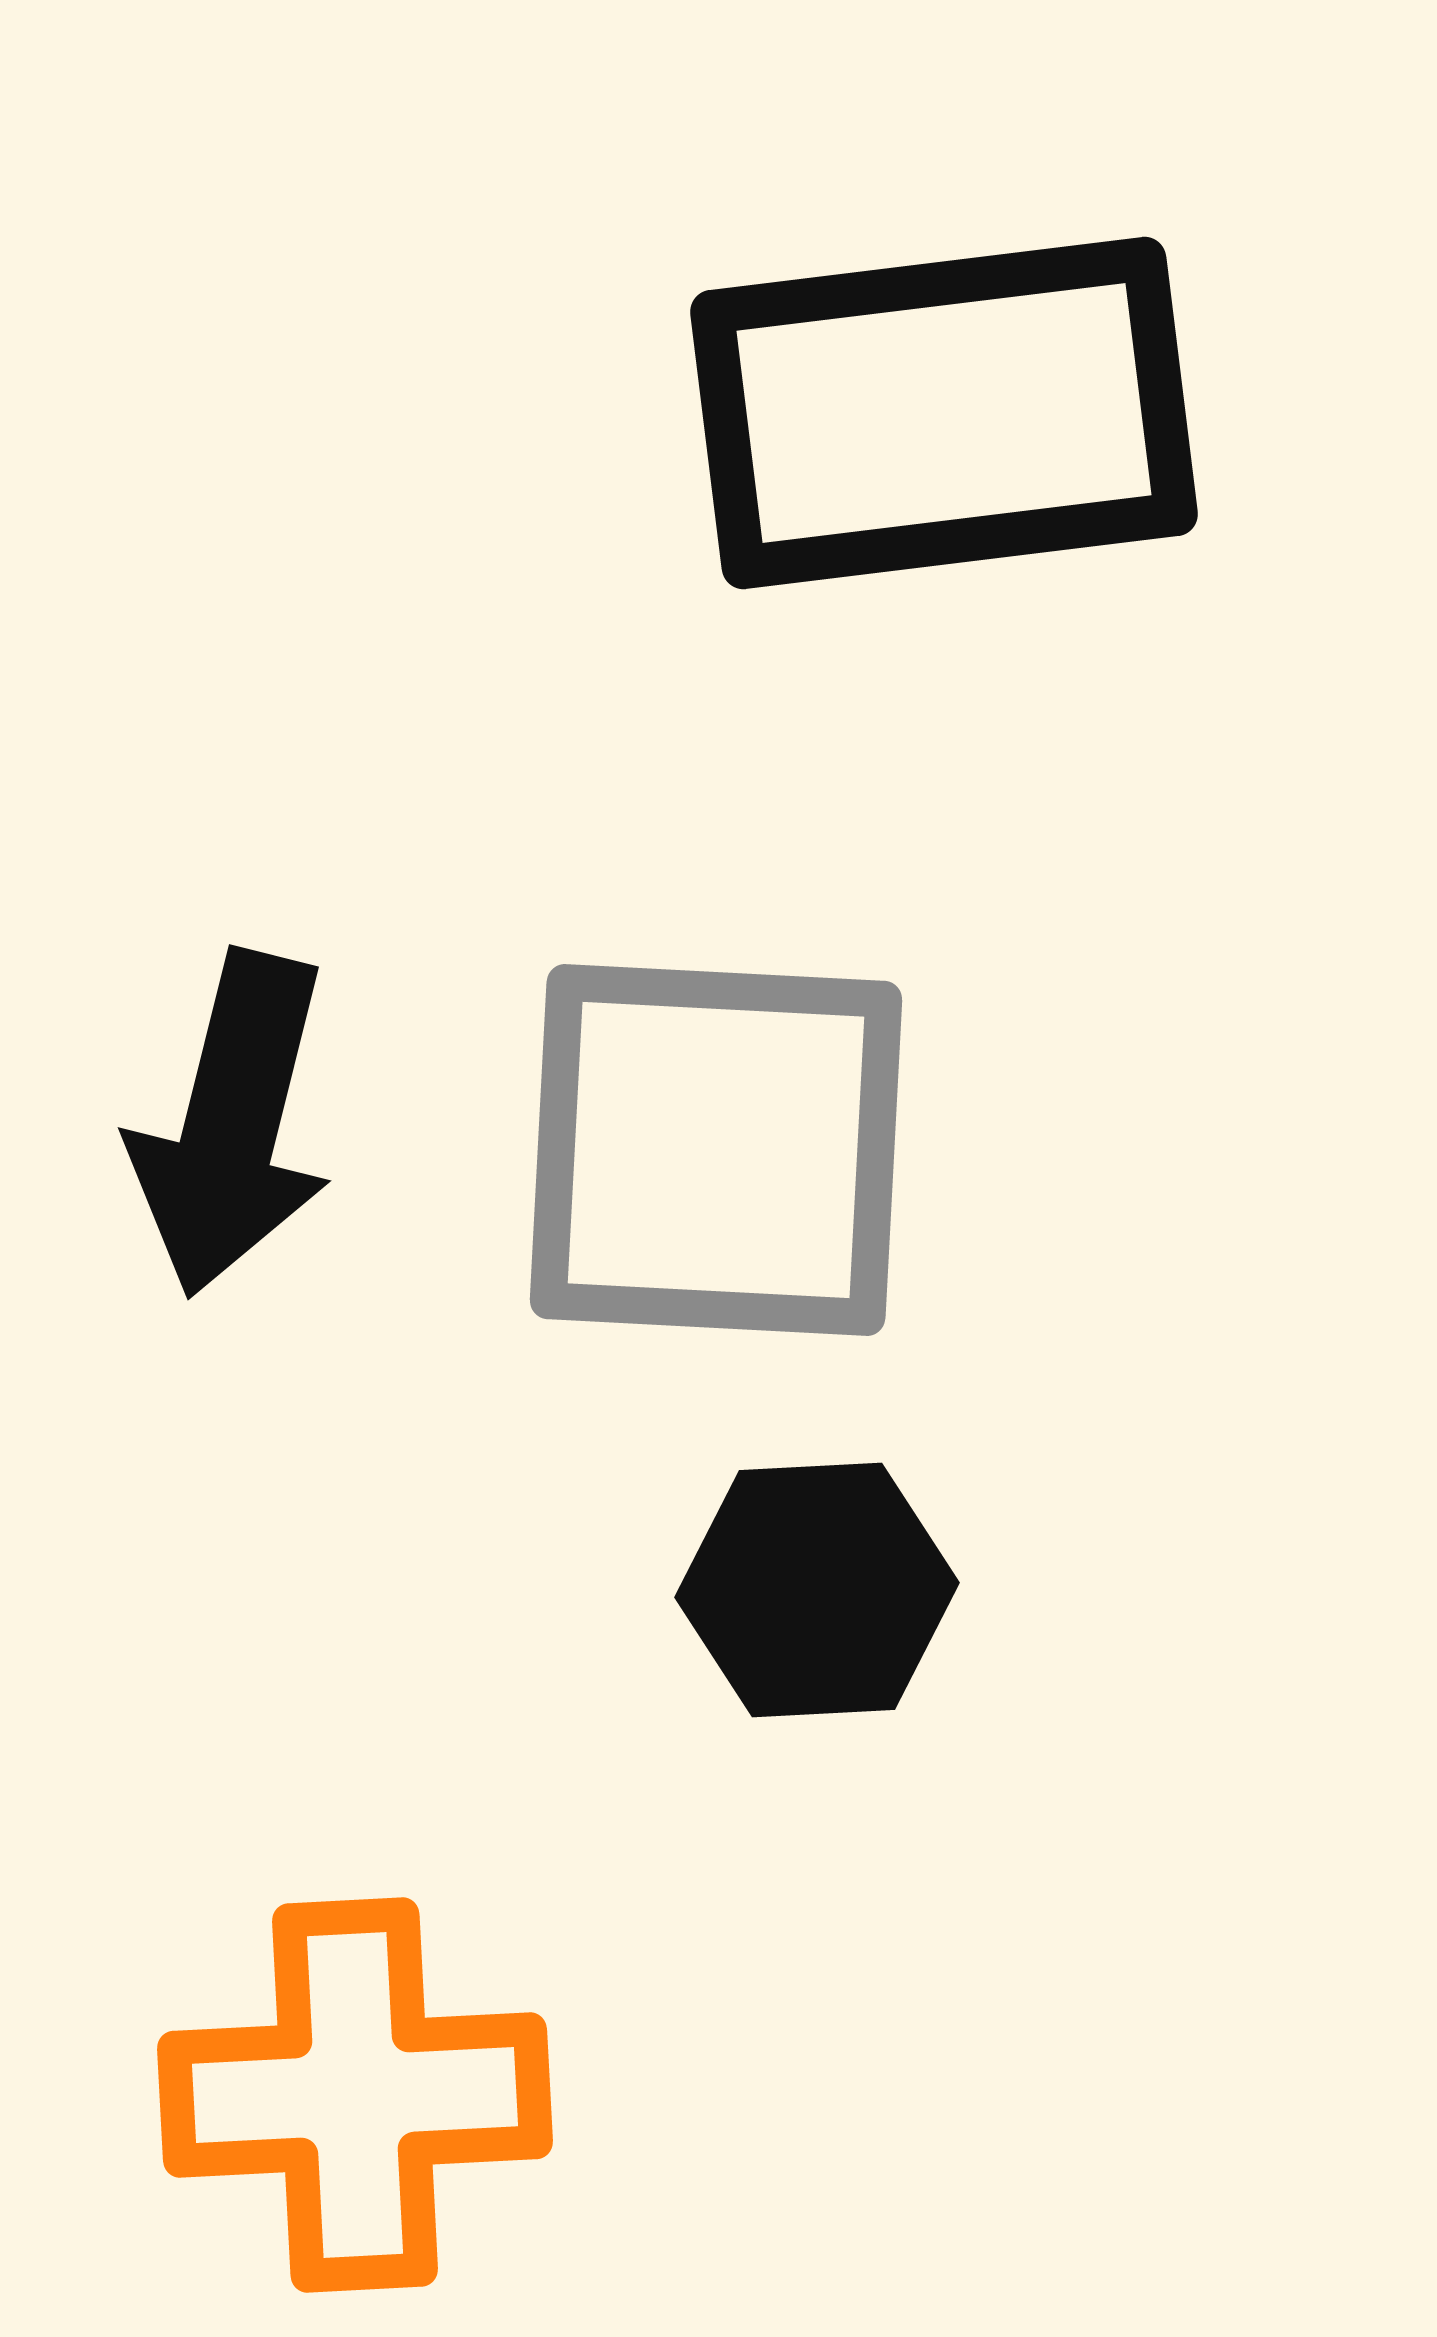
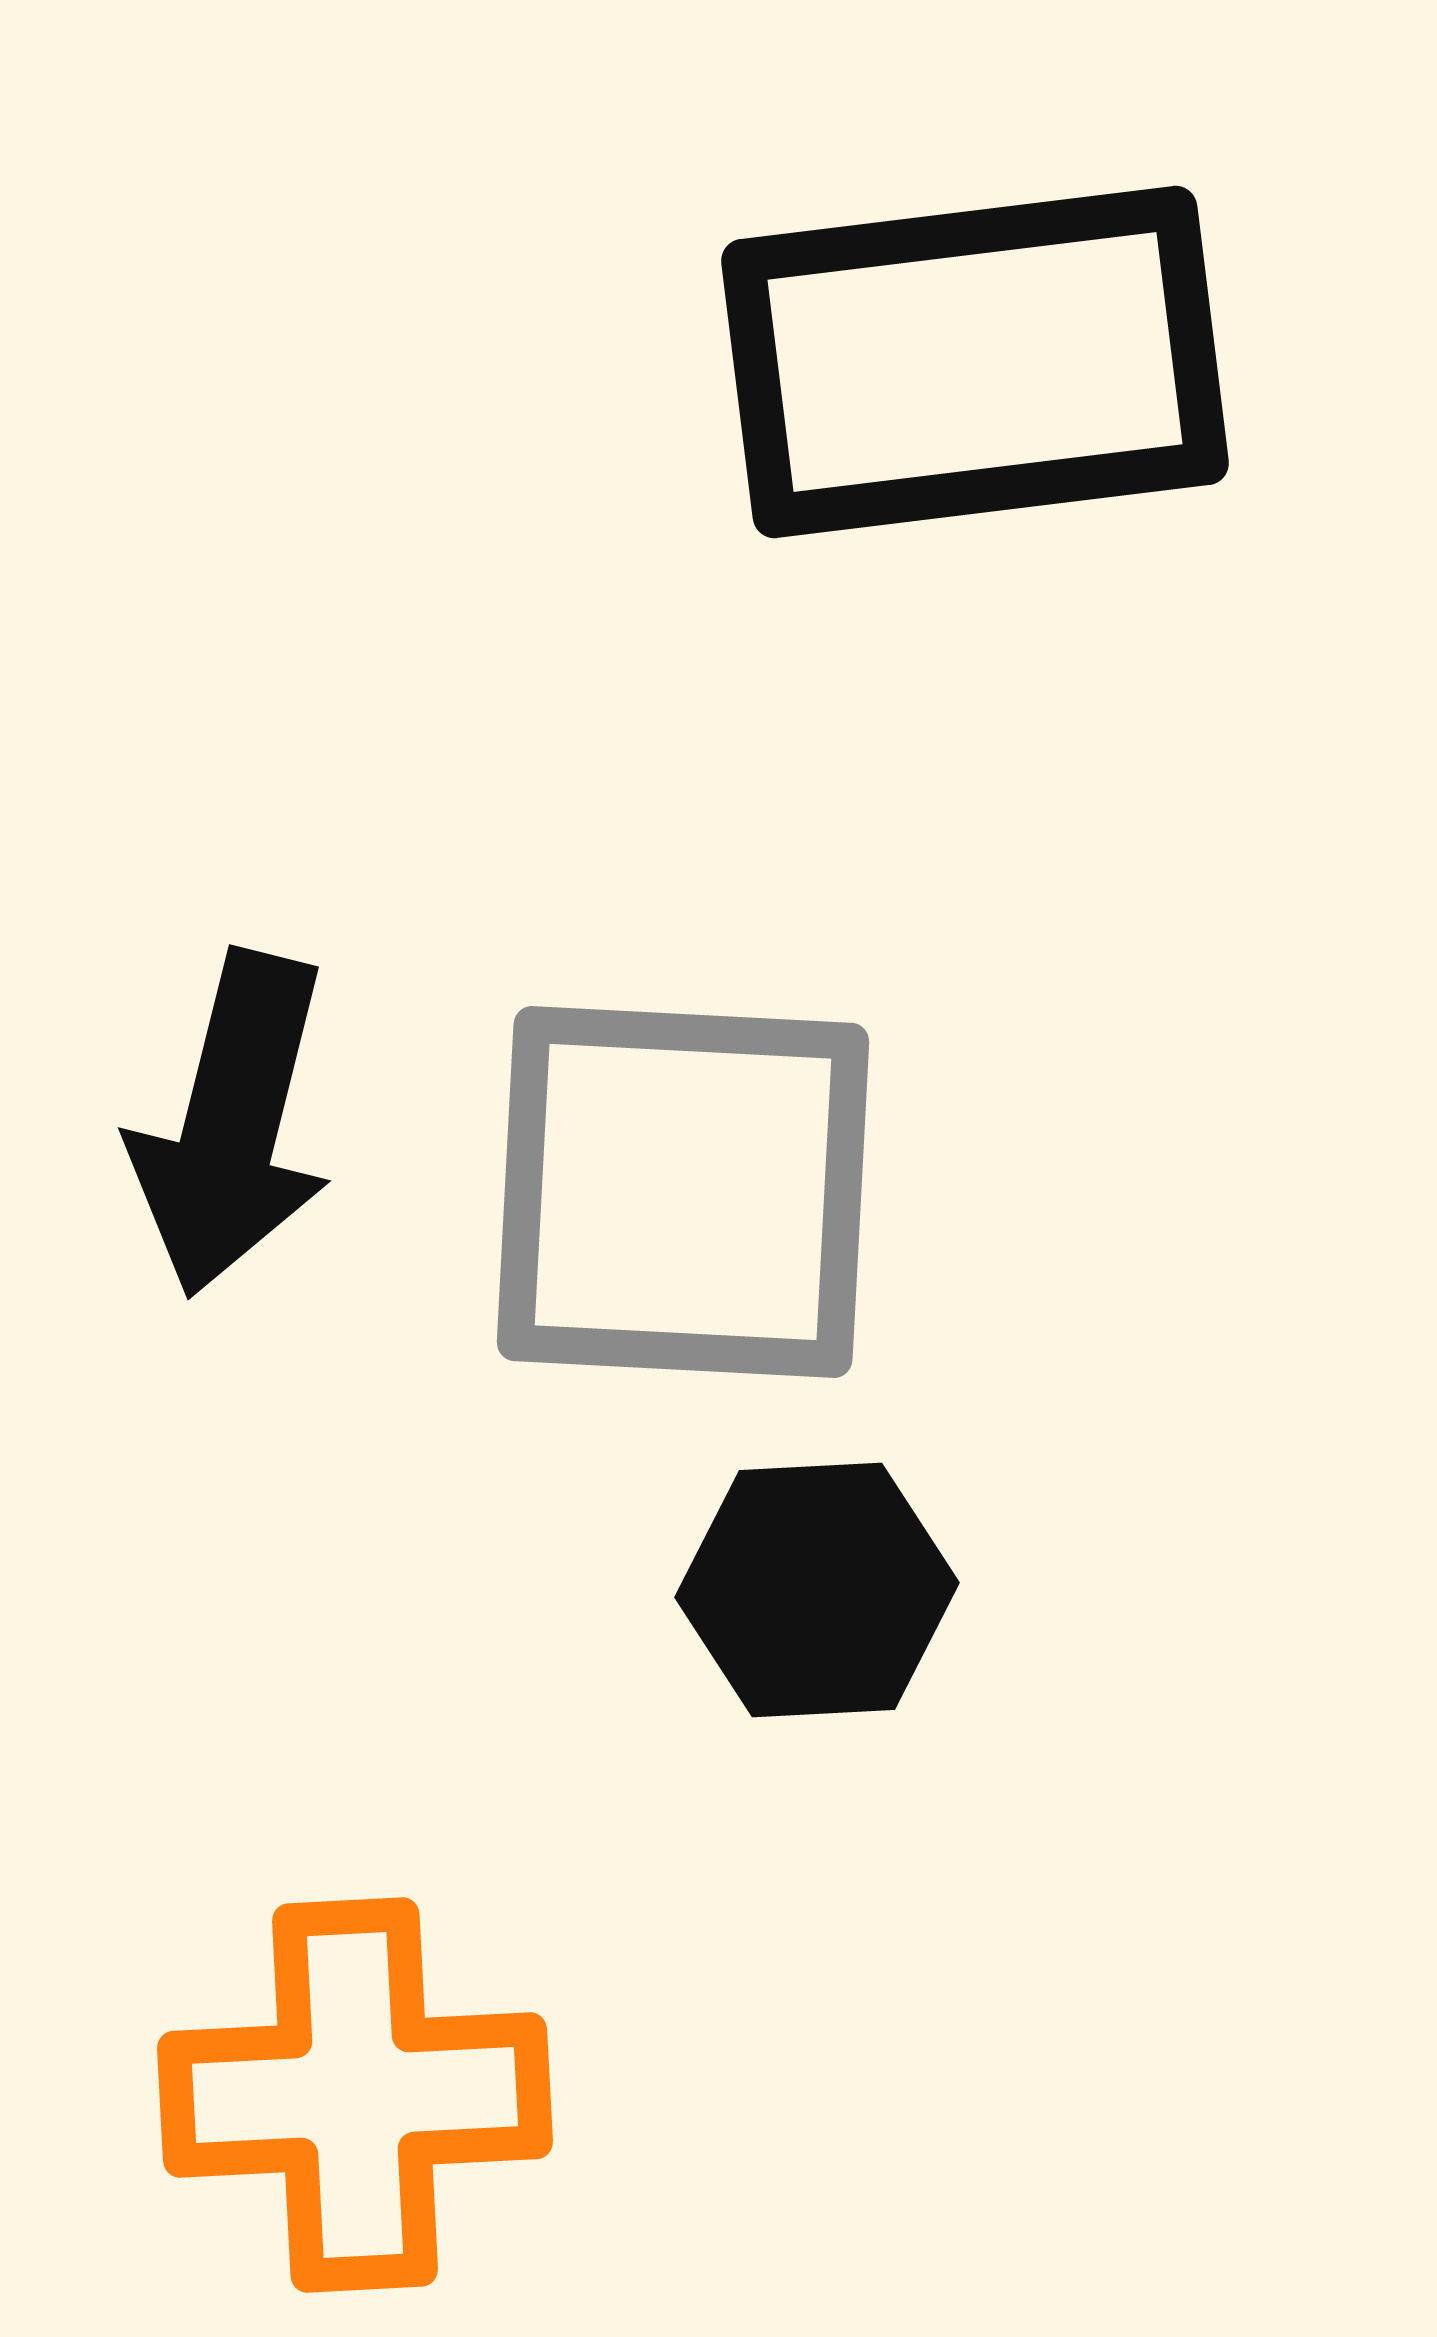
black rectangle: moved 31 px right, 51 px up
gray square: moved 33 px left, 42 px down
